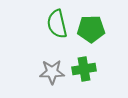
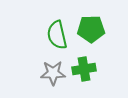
green semicircle: moved 11 px down
gray star: moved 1 px right, 1 px down
